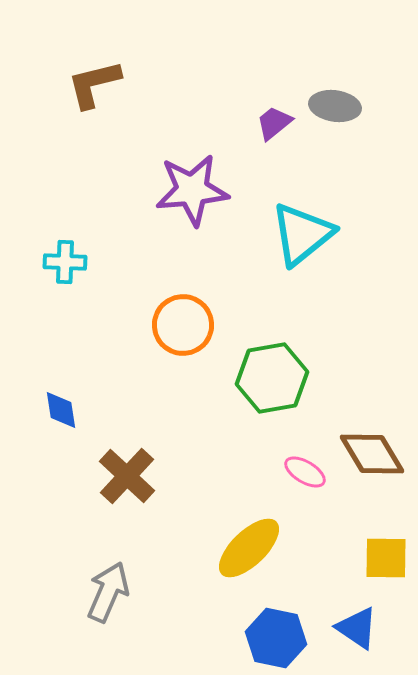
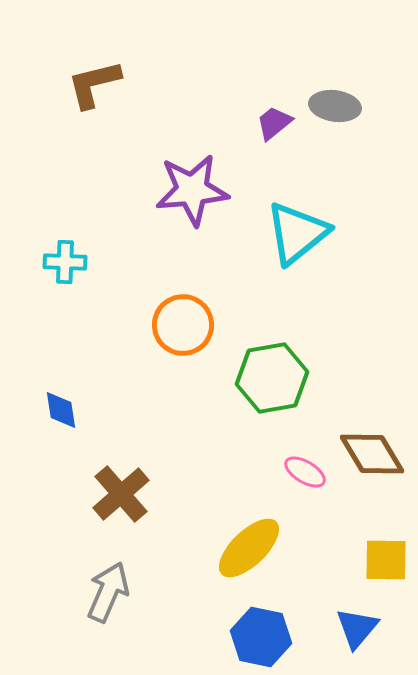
cyan triangle: moved 5 px left, 1 px up
brown cross: moved 6 px left, 18 px down; rotated 6 degrees clockwise
yellow square: moved 2 px down
blue triangle: rotated 36 degrees clockwise
blue hexagon: moved 15 px left, 1 px up
